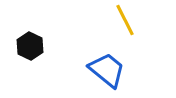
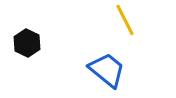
black hexagon: moved 3 px left, 3 px up
